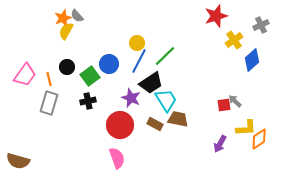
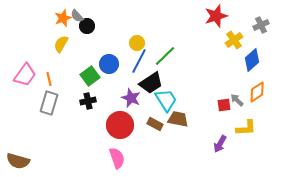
yellow semicircle: moved 5 px left, 13 px down
black circle: moved 20 px right, 41 px up
gray arrow: moved 2 px right, 1 px up
orange diamond: moved 2 px left, 47 px up
